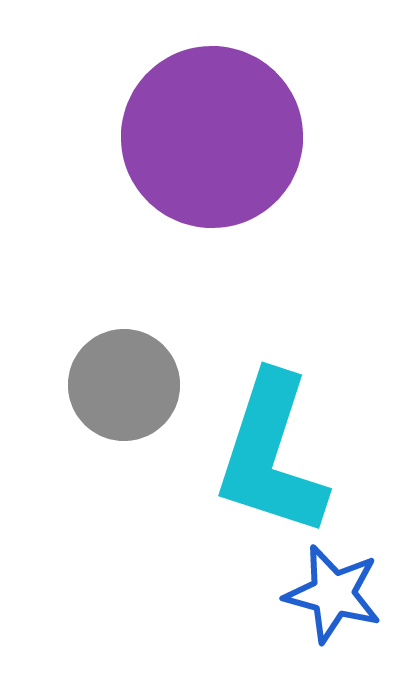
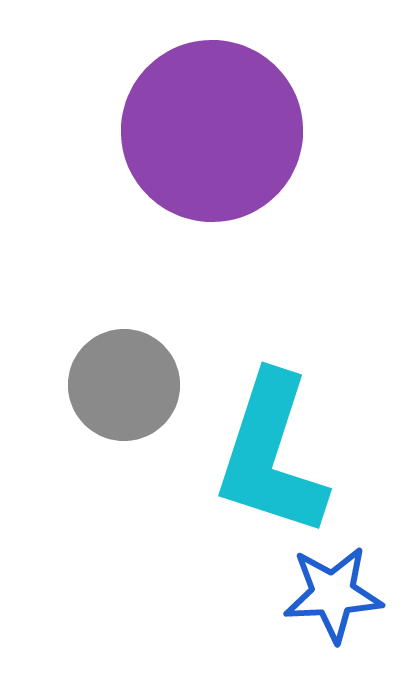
purple circle: moved 6 px up
blue star: rotated 18 degrees counterclockwise
